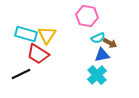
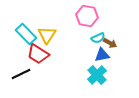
cyan rectangle: rotated 30 degrees clockwise
